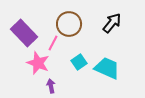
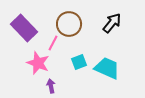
purple rectangle: moved 5 px up
cyan square: rotated 14 degrees clockwise
